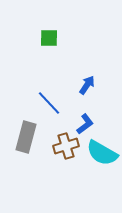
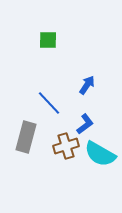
green square: moved 1 px left, 2 px down
cyan semicircle: moved 2 px left, 1 px down
